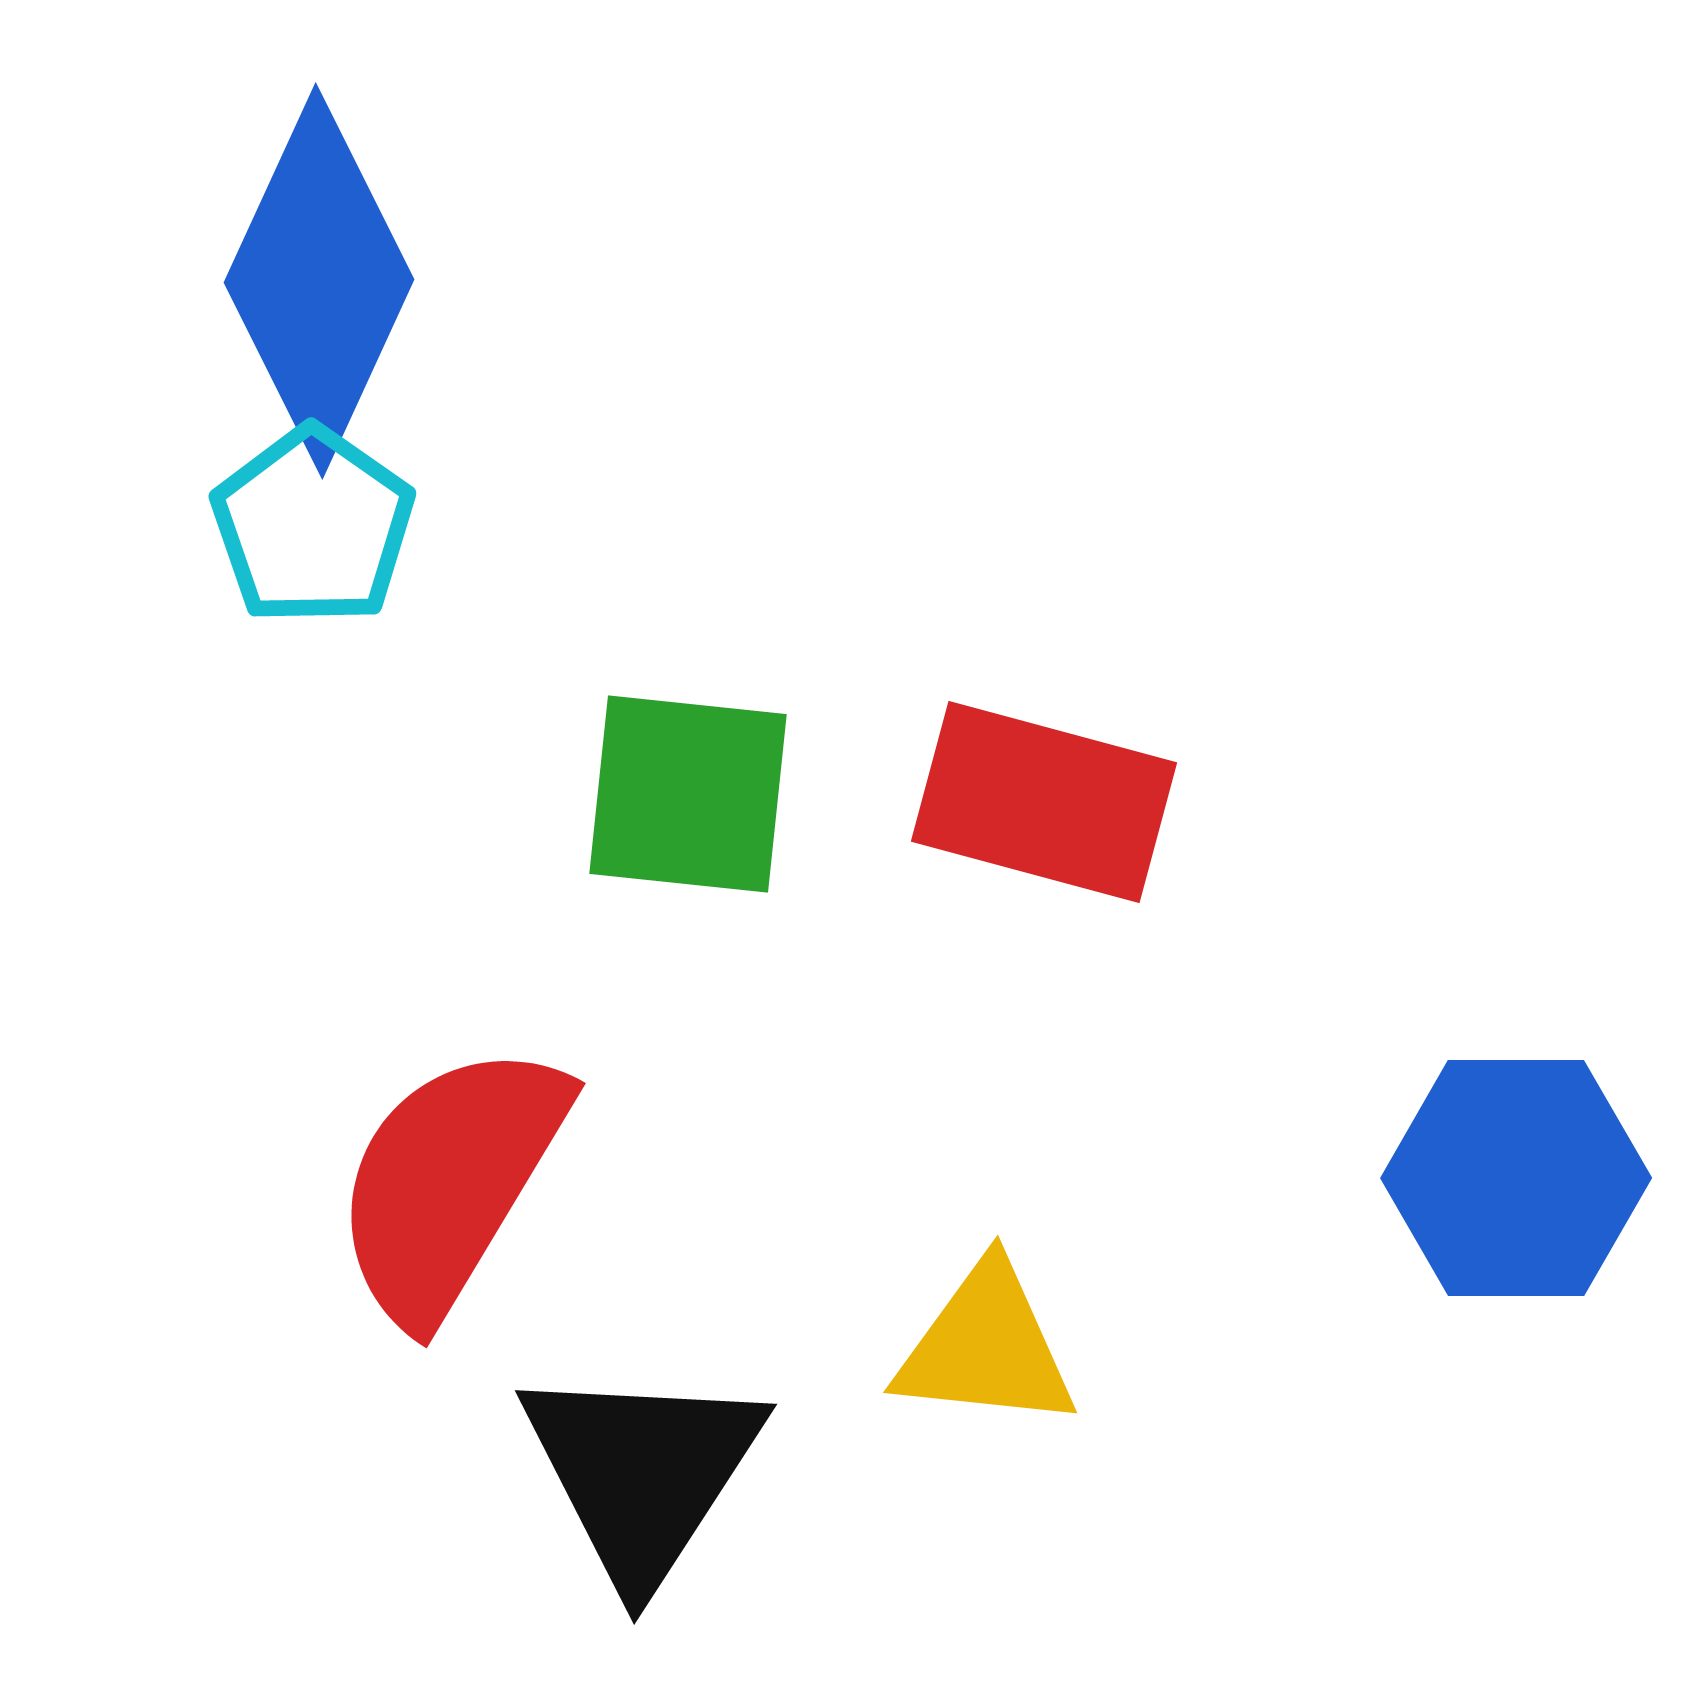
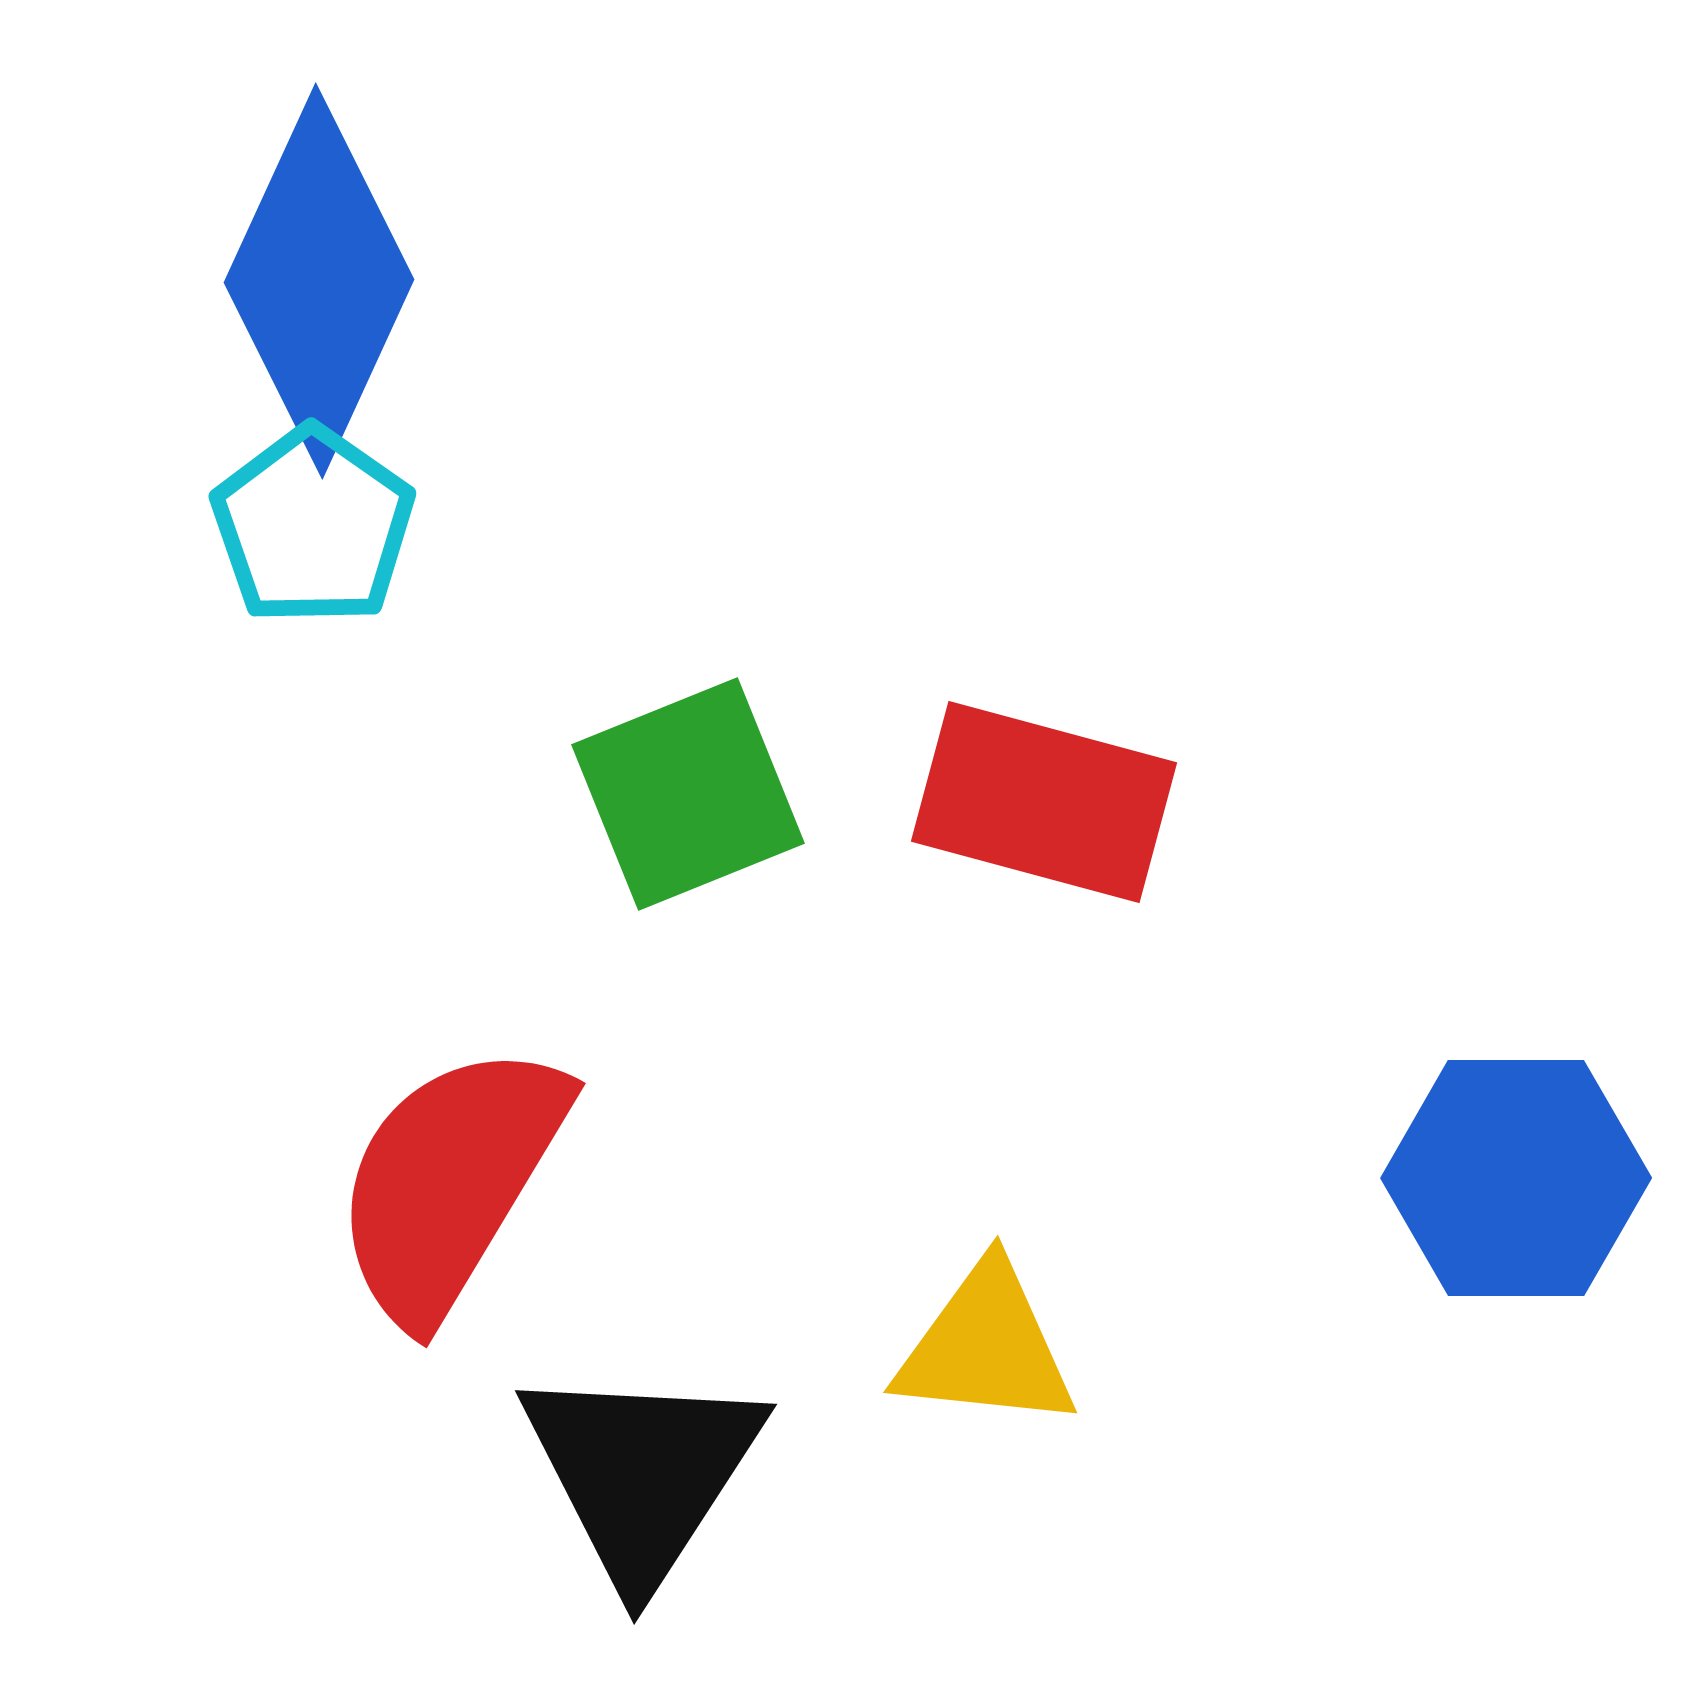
green square: rotated 28 degrees counterclockwise
